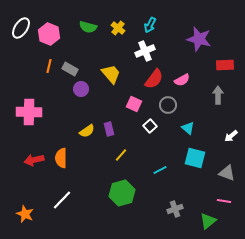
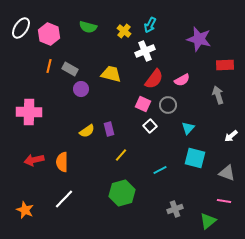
yellow cross: moved 6 px right, 3 px down
yellow trapezoid: rotated 35 degrees counterclockwise
gray arrow: rotated 18 degrees counterclockwise
pink square: moved 9 px right
cyan triangle: rotated 32 degrees clockwise
orange semicircle: moved 1 px right, 4 px down
white line: moved 2 px right, 1 px up
orange star: moved 4 px up
